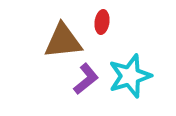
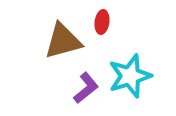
brown triangle: rotated 9 degrees counterclockwise
purple L-shape: moved 9 px down
